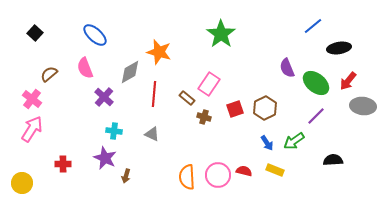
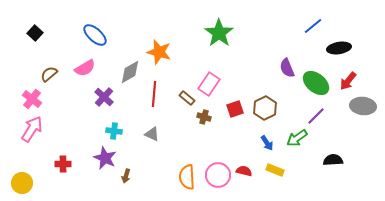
green star: moved 2 px left, 1 px up
pink semicircle: rotated 100 degrees counterclockwise
green arrow: moved 3 px right, 3 px up
